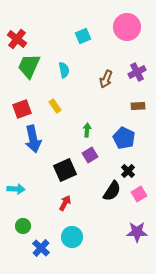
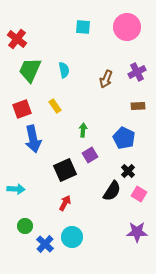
cyan square: moved 9 px up; rotated 28 degrees clockwise
green trapezoid: moved 1 px right, 4 px down
green arrow: moved 4 px left
pink square: rotated 28 degrees counterclockwise
green circle: moved 2 px right
blue cross: moved 4 px right, 4 px up
